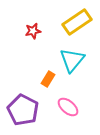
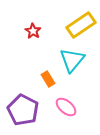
yellow rectangle: moved 4 px right, 3 px down
red star: rotated 28 degrees counterclockwise
orange rectangle: rotated 63 degrees counterclockwise
pink ellipse: moved 2 px left
